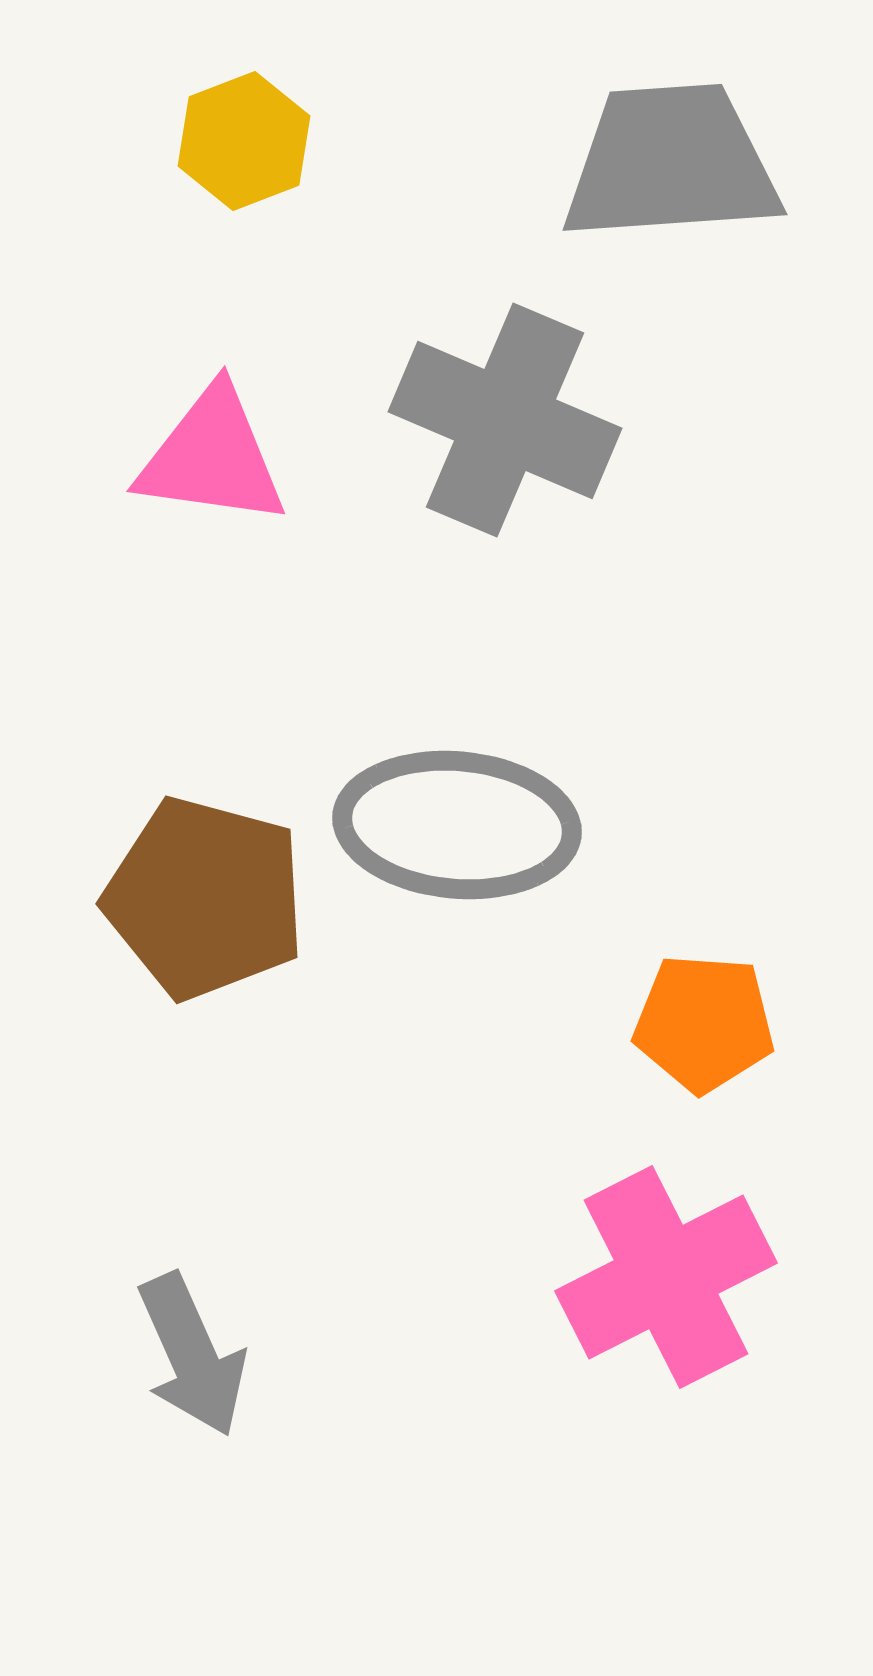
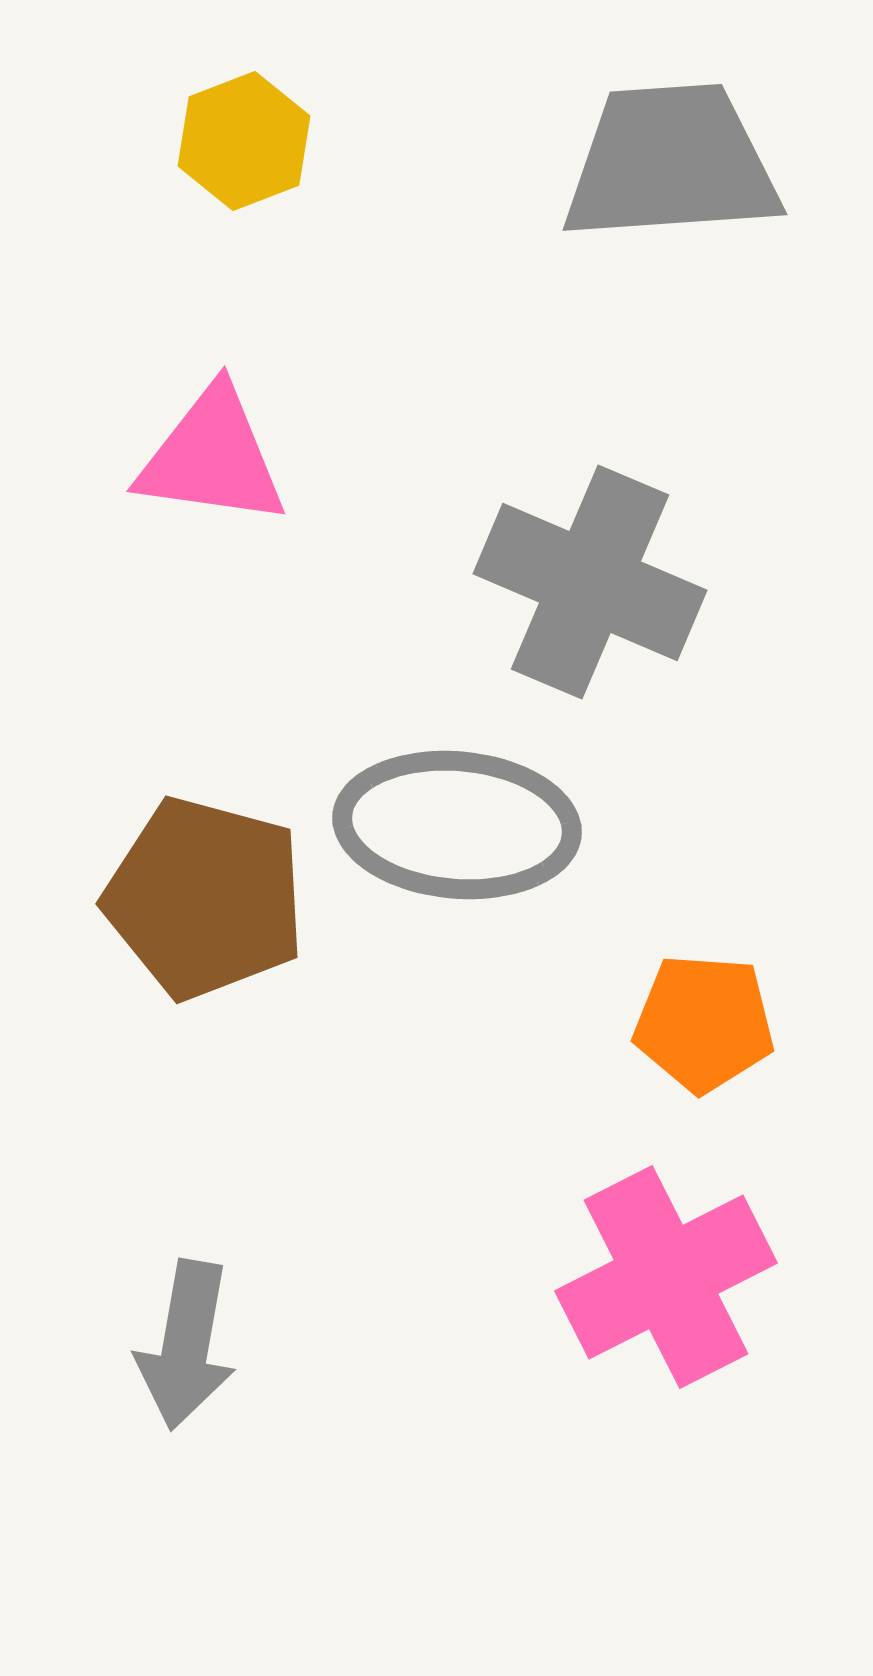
gray cross: moved 85 px right, 162 px down
gray arrow: moved 6 px left, 10 px up; rotated 34 degrees clockwise
